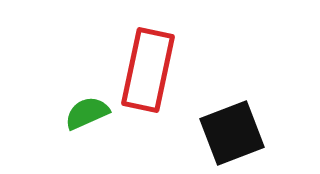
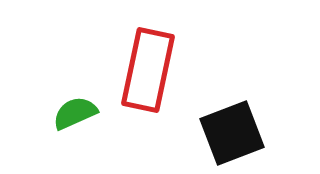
green semicircle: moved 12 px left
